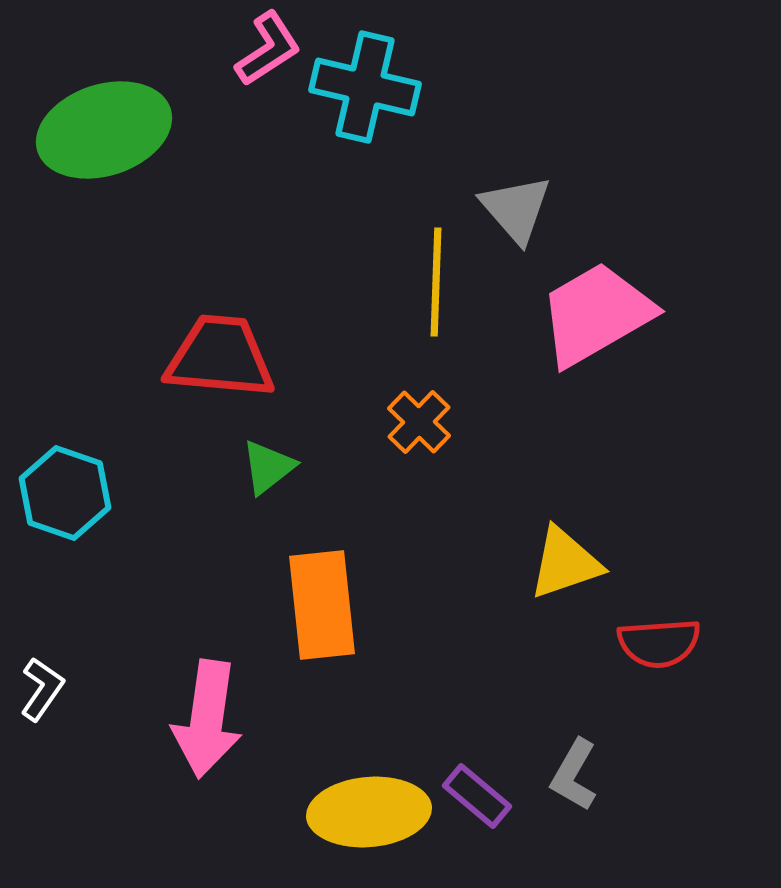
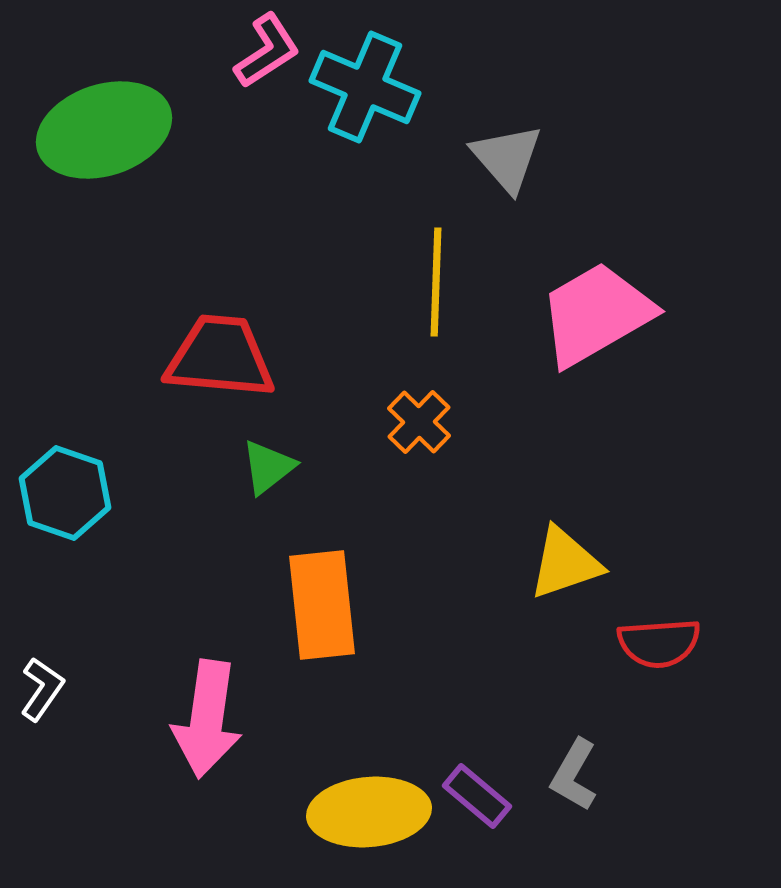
pink L-shape: moved 1 px left, 2 px down
cyan cross: rotated 10 degrees clockwise
gray triangle: moved 9 px left, 51 px up
